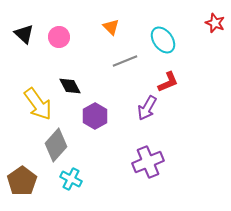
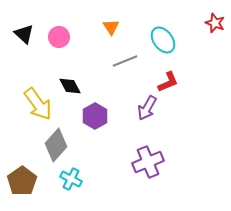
orange triangle: rotated 12 degrees clockwise
